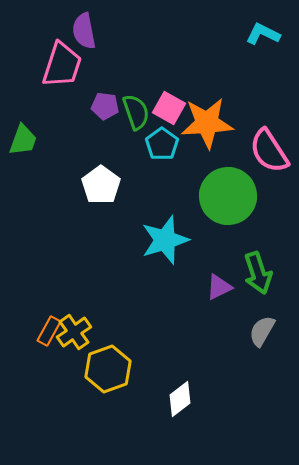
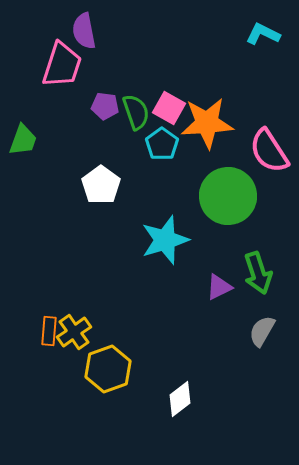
orange rectangle: rotated 24 degrees counterclockwise
